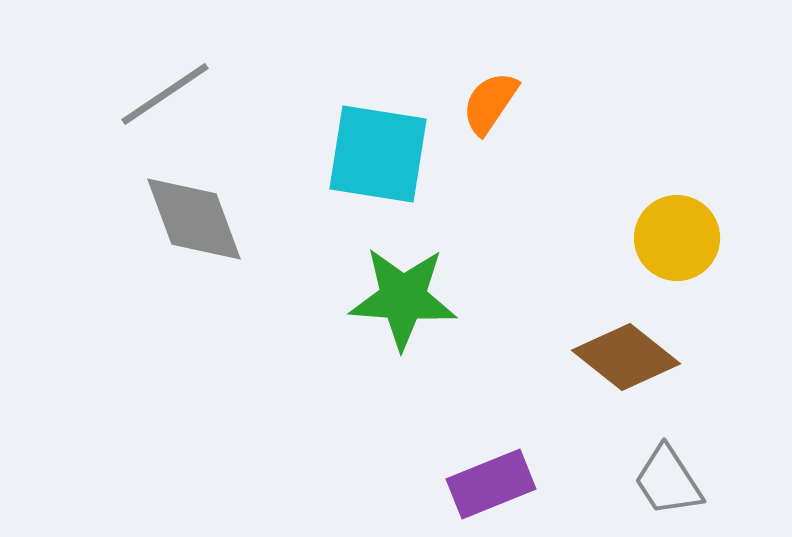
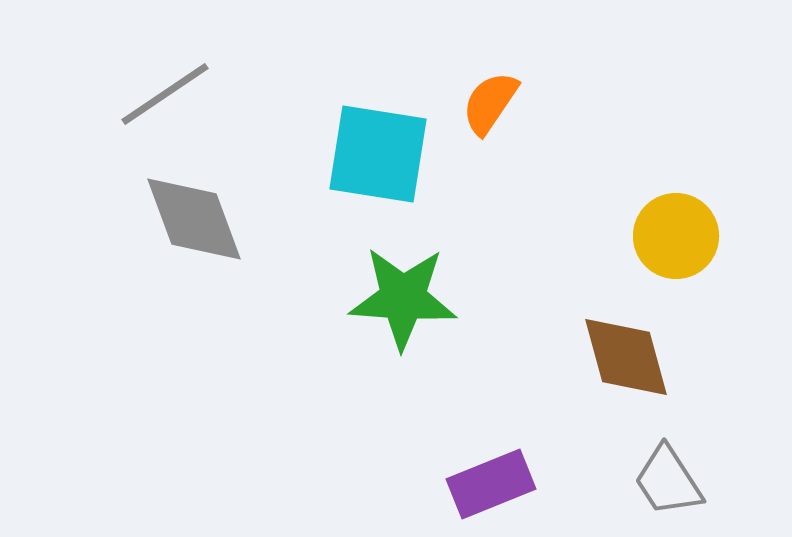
yellow circle: moved 1 px left, 2 px up
brown diamond: rotated 36 degrees clockwise
